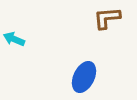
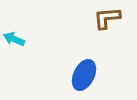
blue ellipse: moved 2 px up
